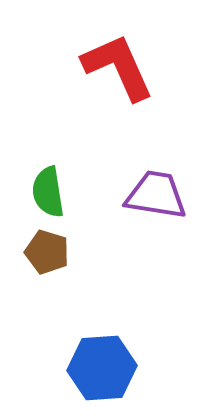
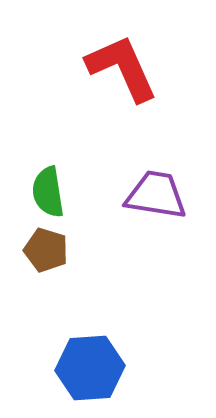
red L-shape: moved 4 px right, 1 px down
brown pentagon: moved 1 px left, 2 px up
blue hexagon: moved 12 px left
